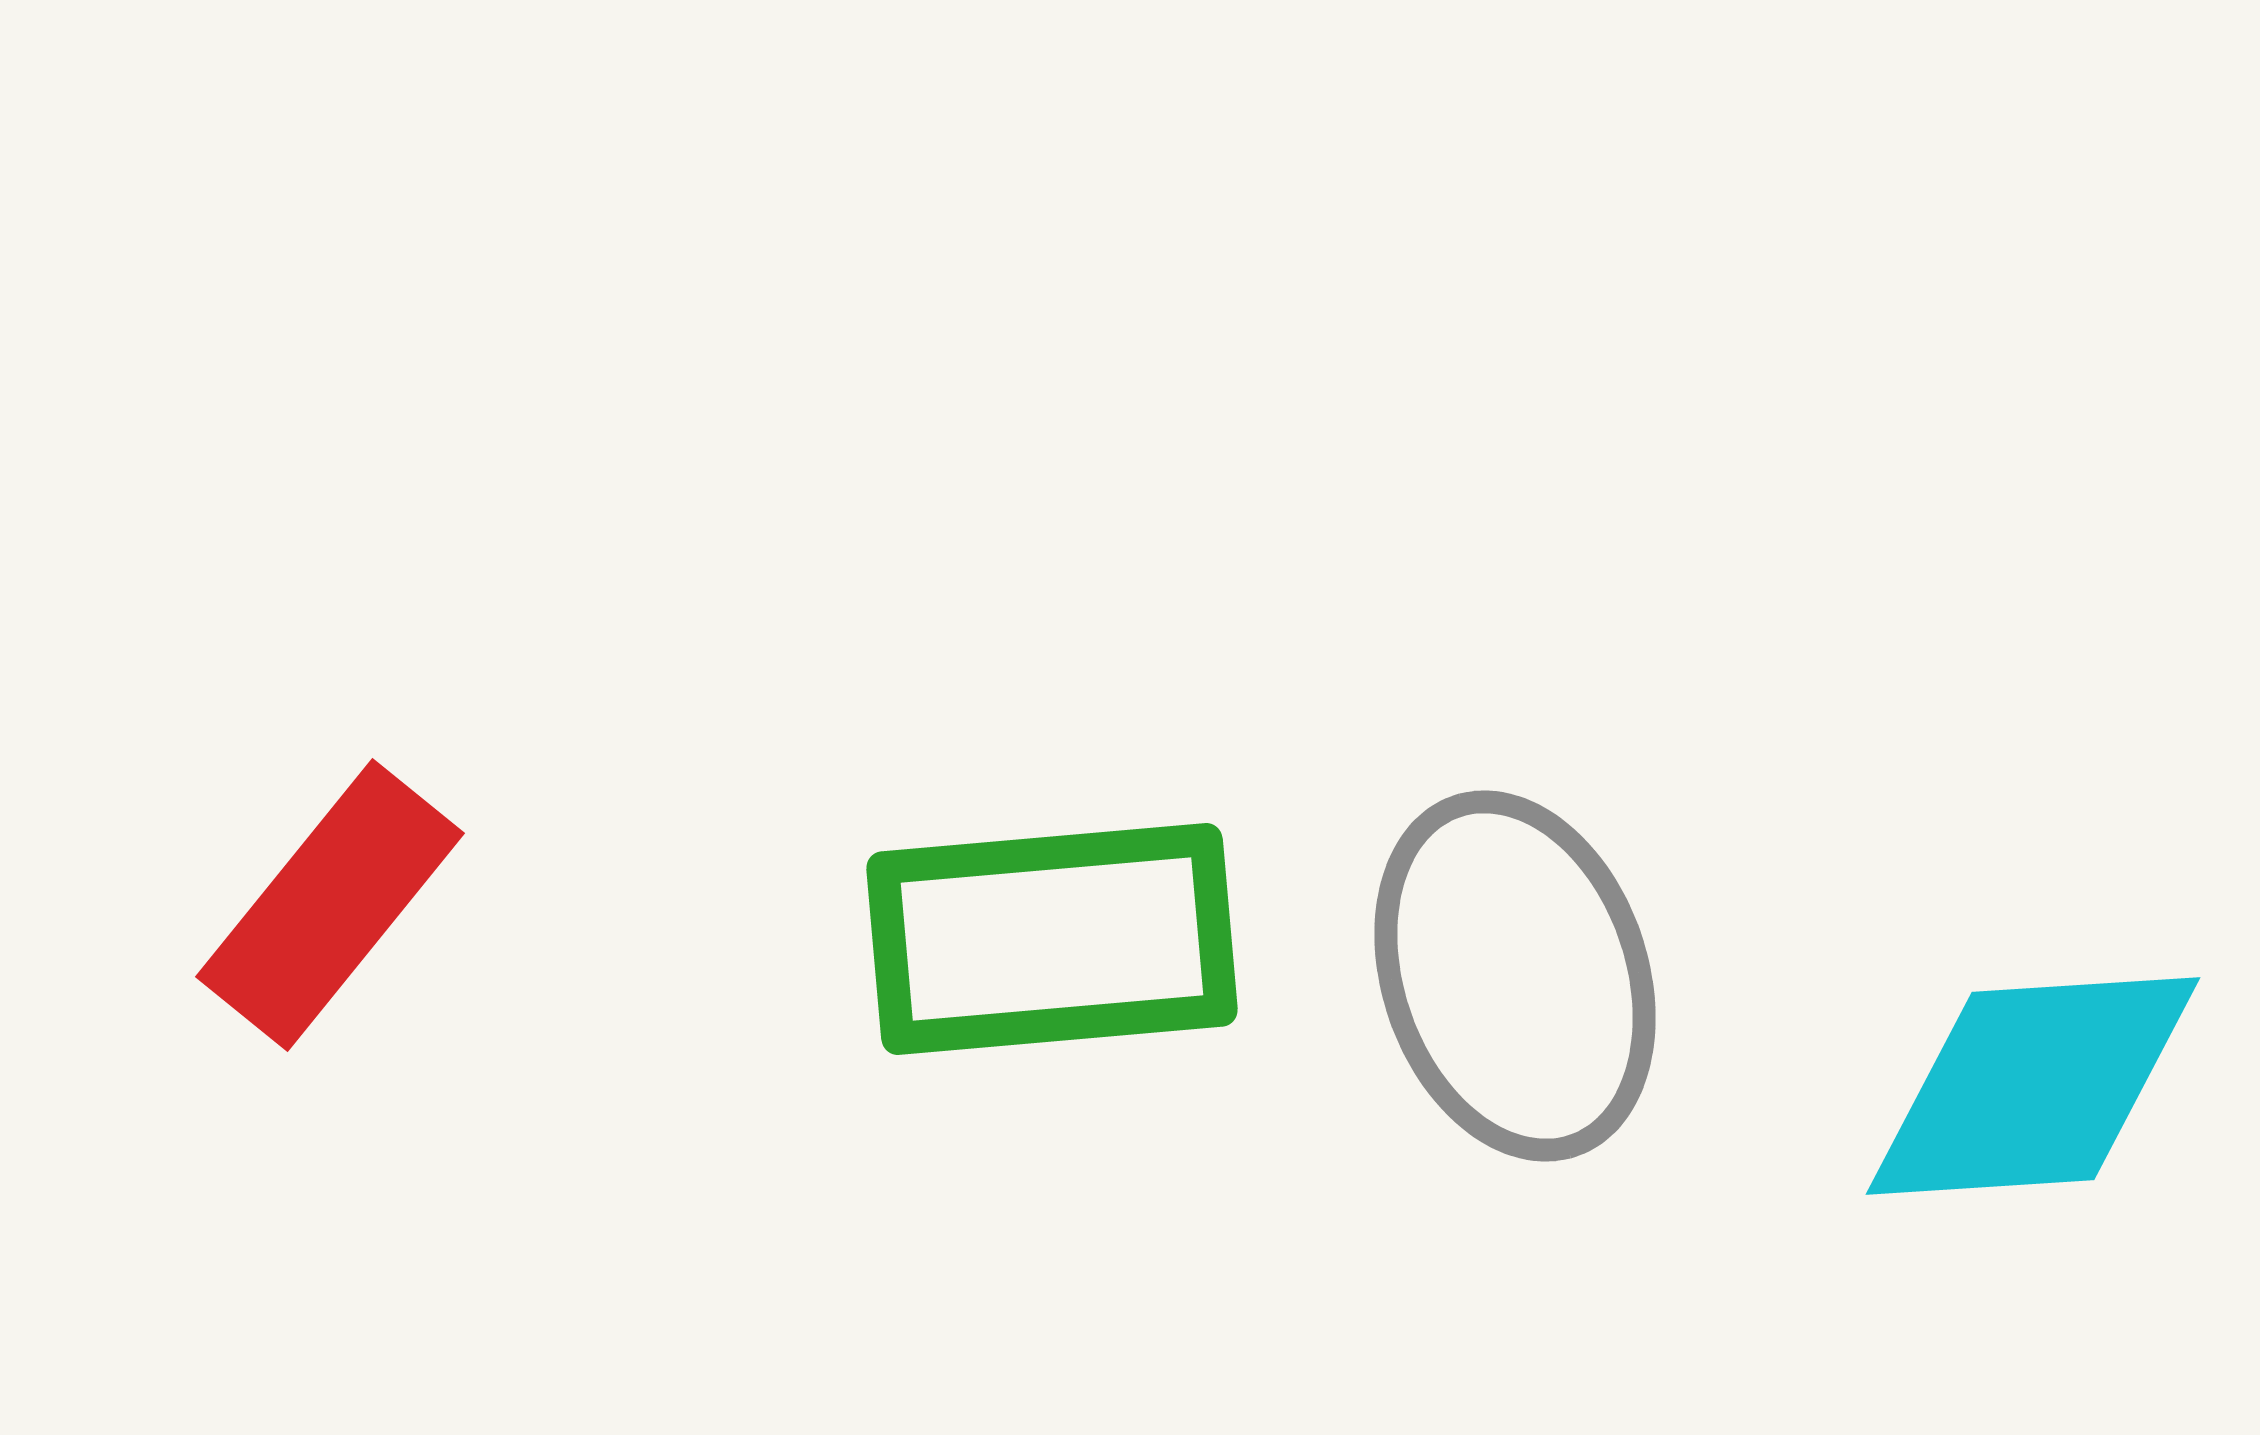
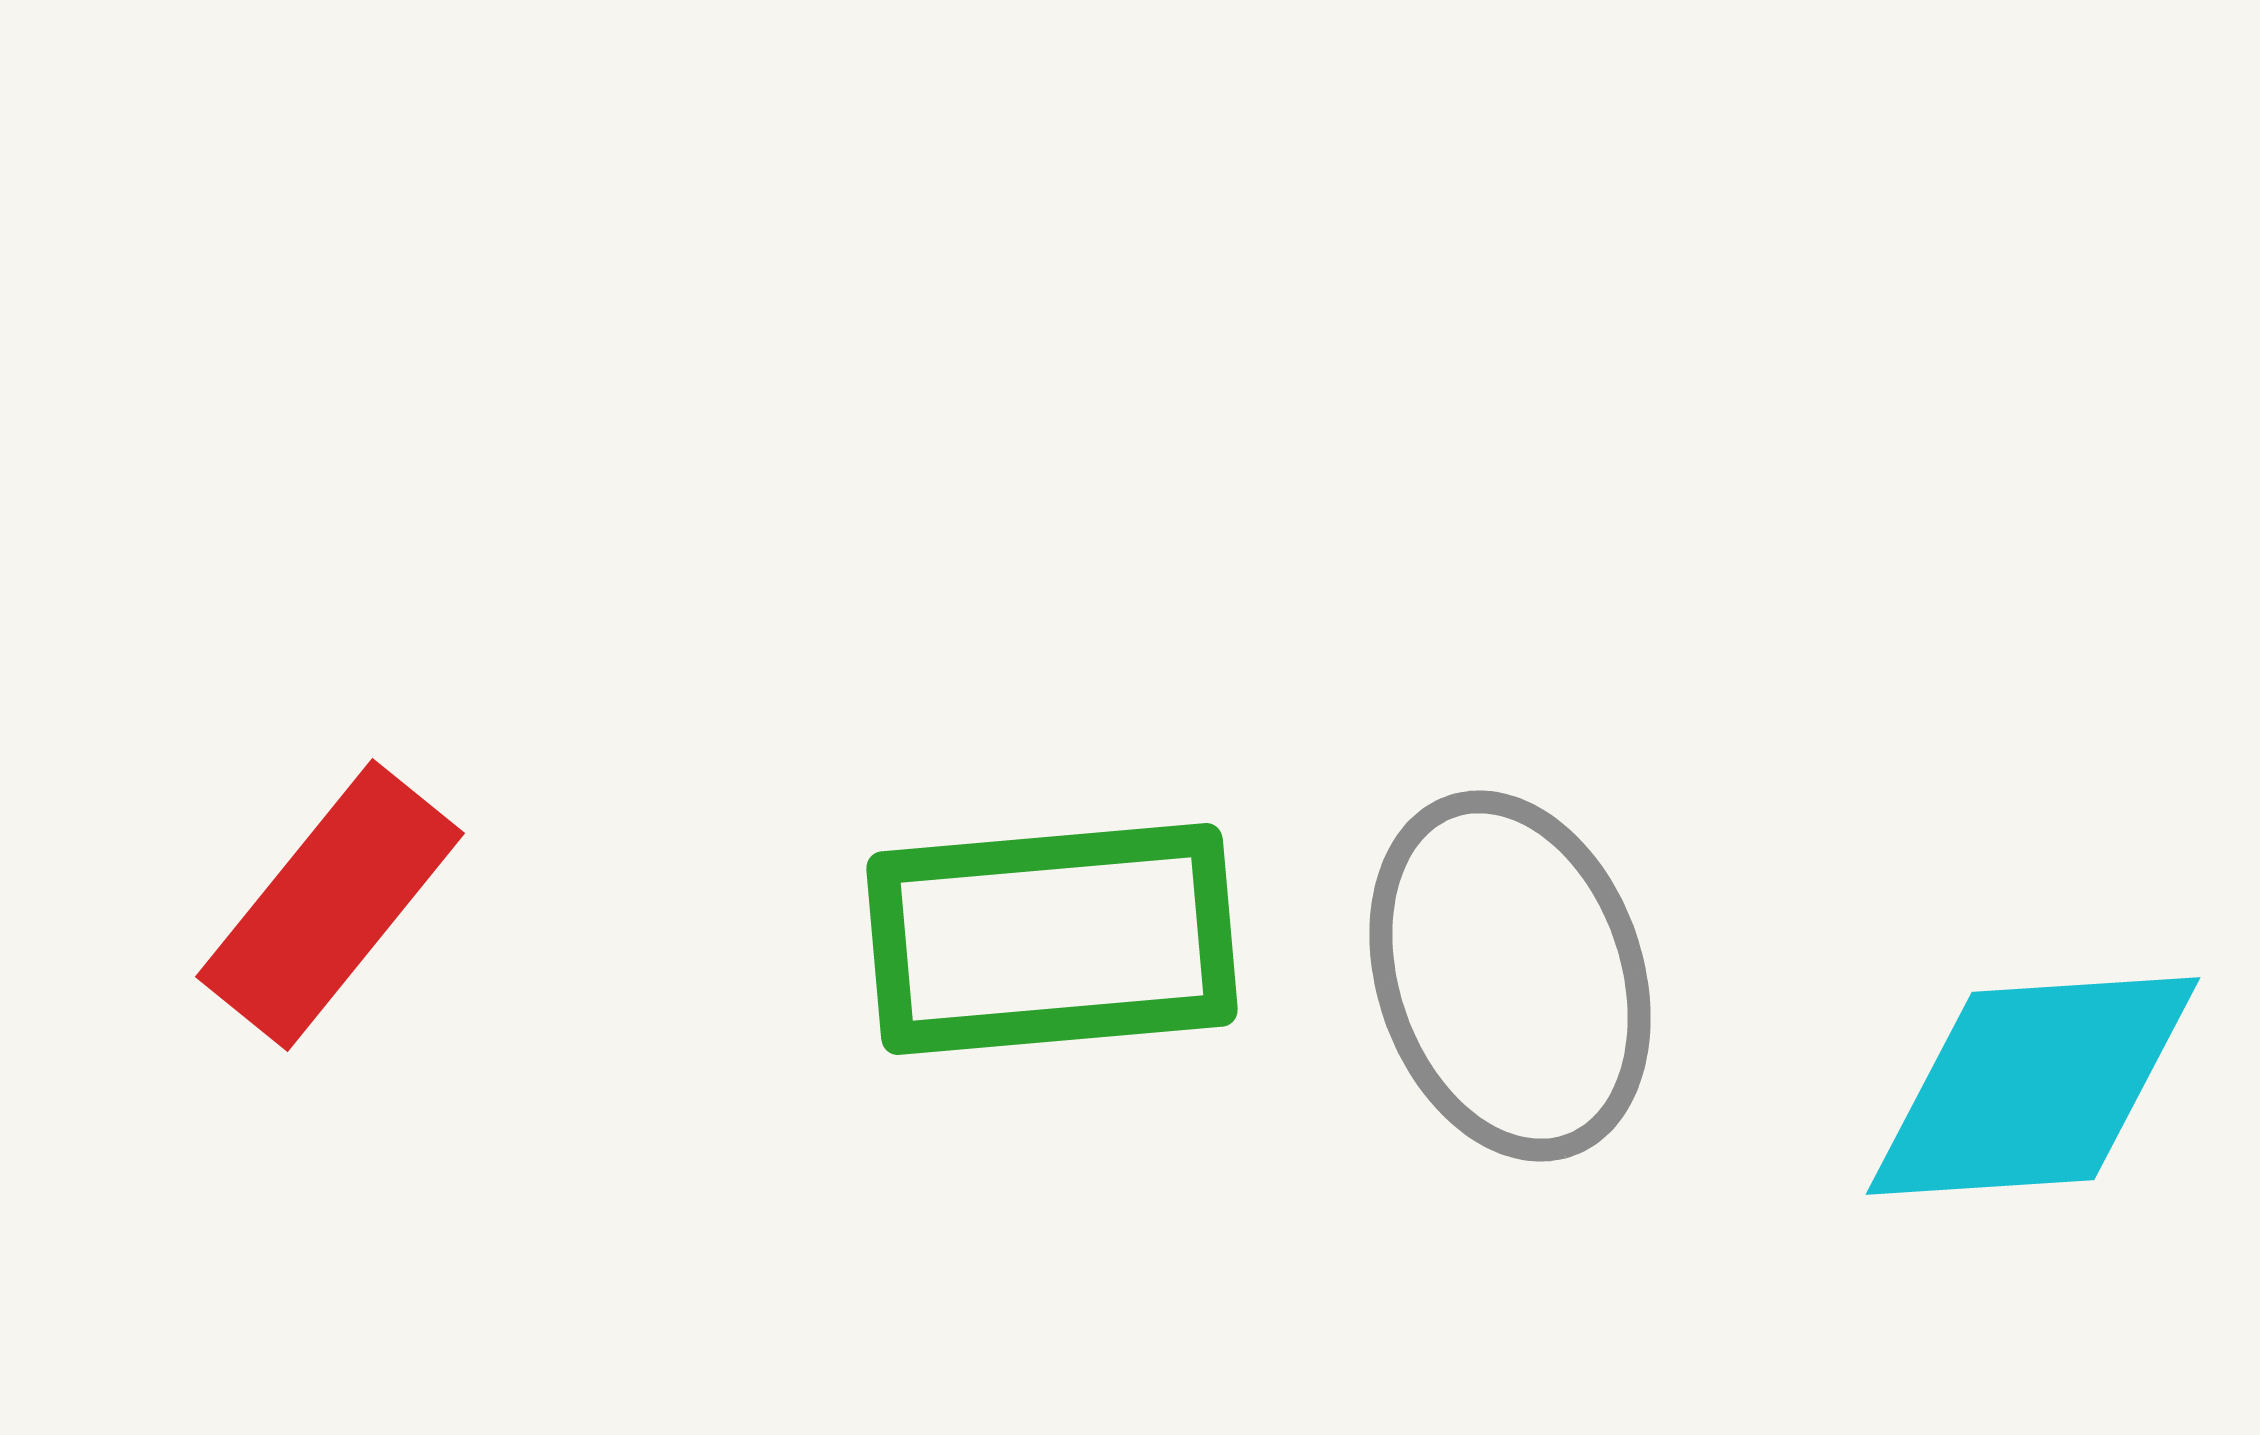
gray ellipse: moved 5 px left
